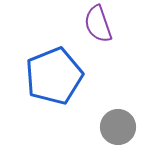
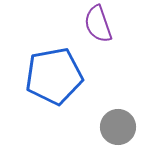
blue pentagon: rotated 12 degrees clockwise
